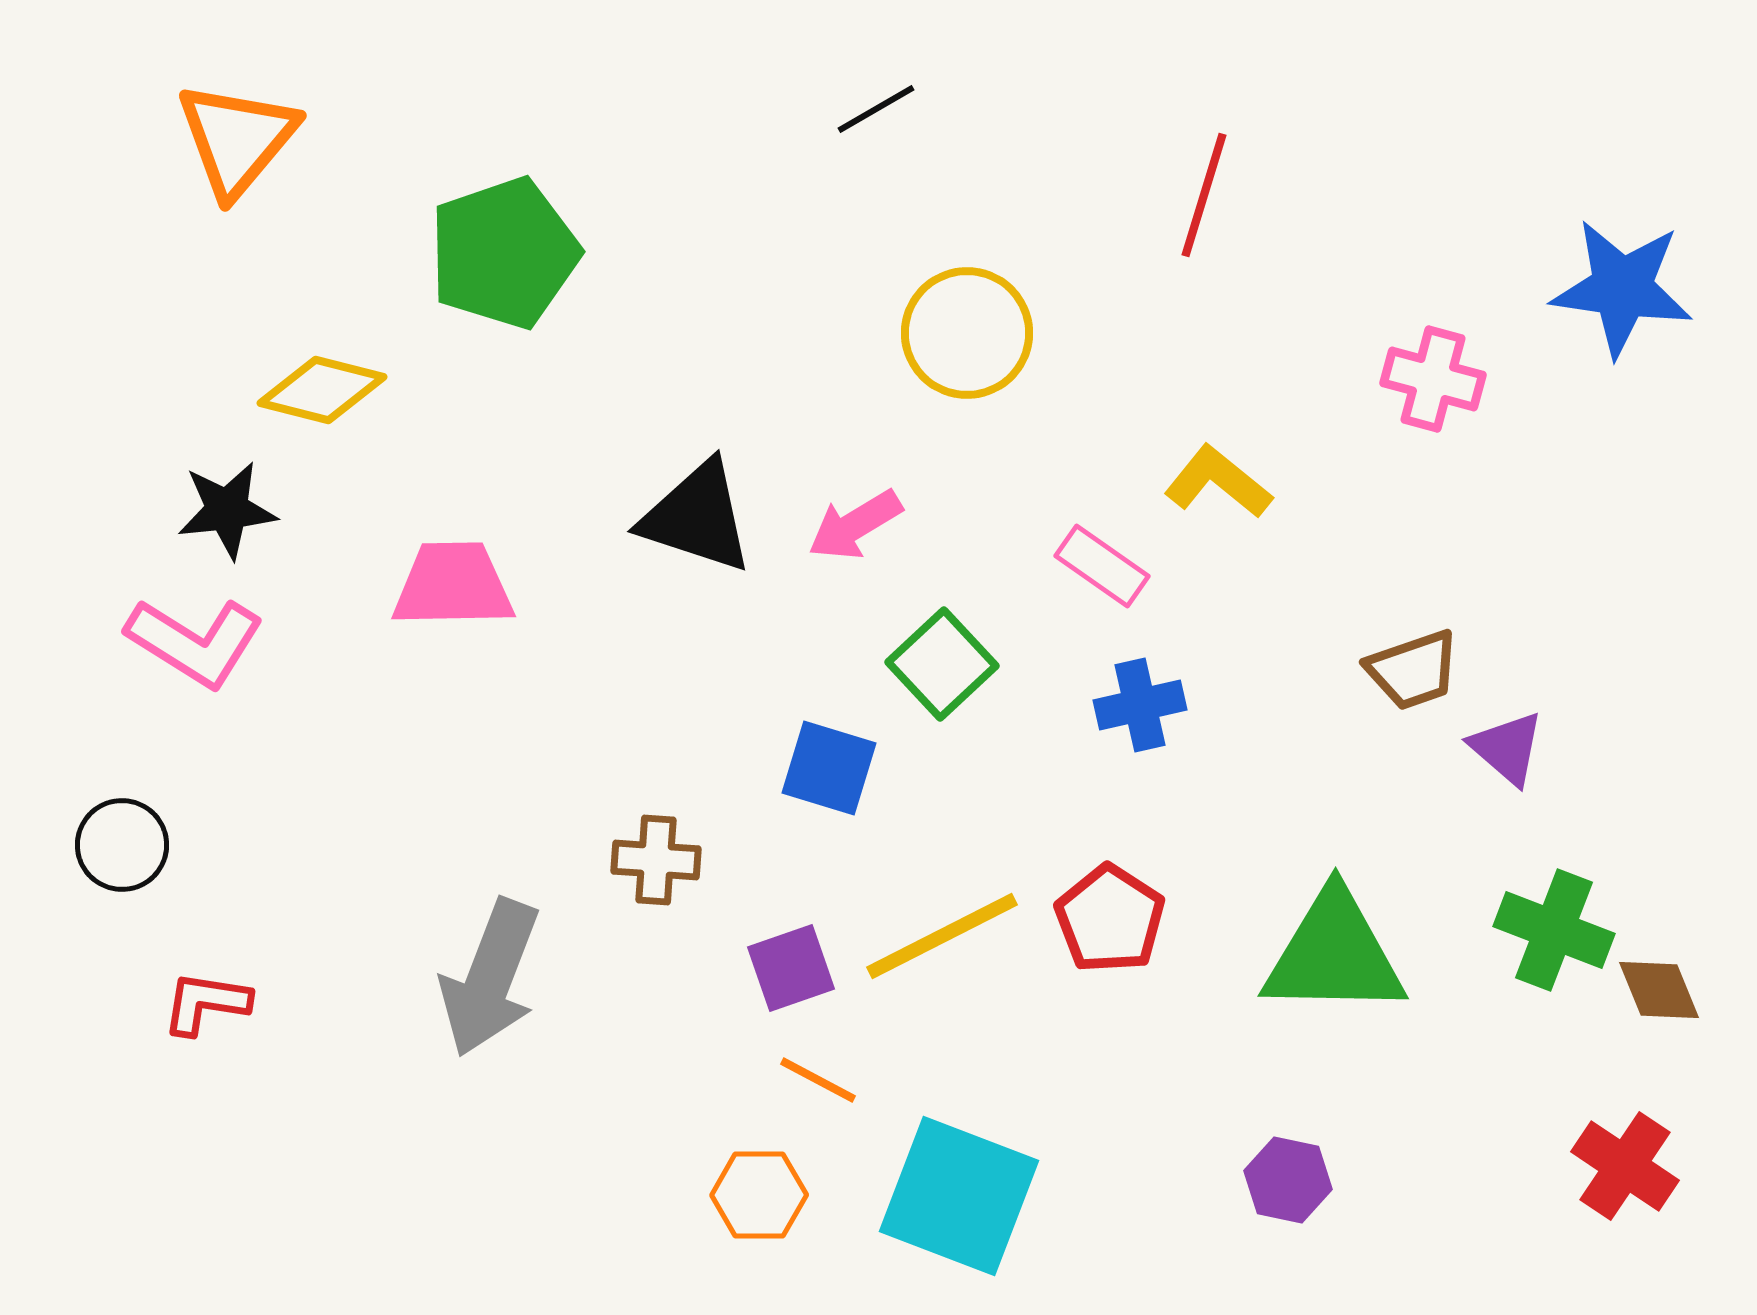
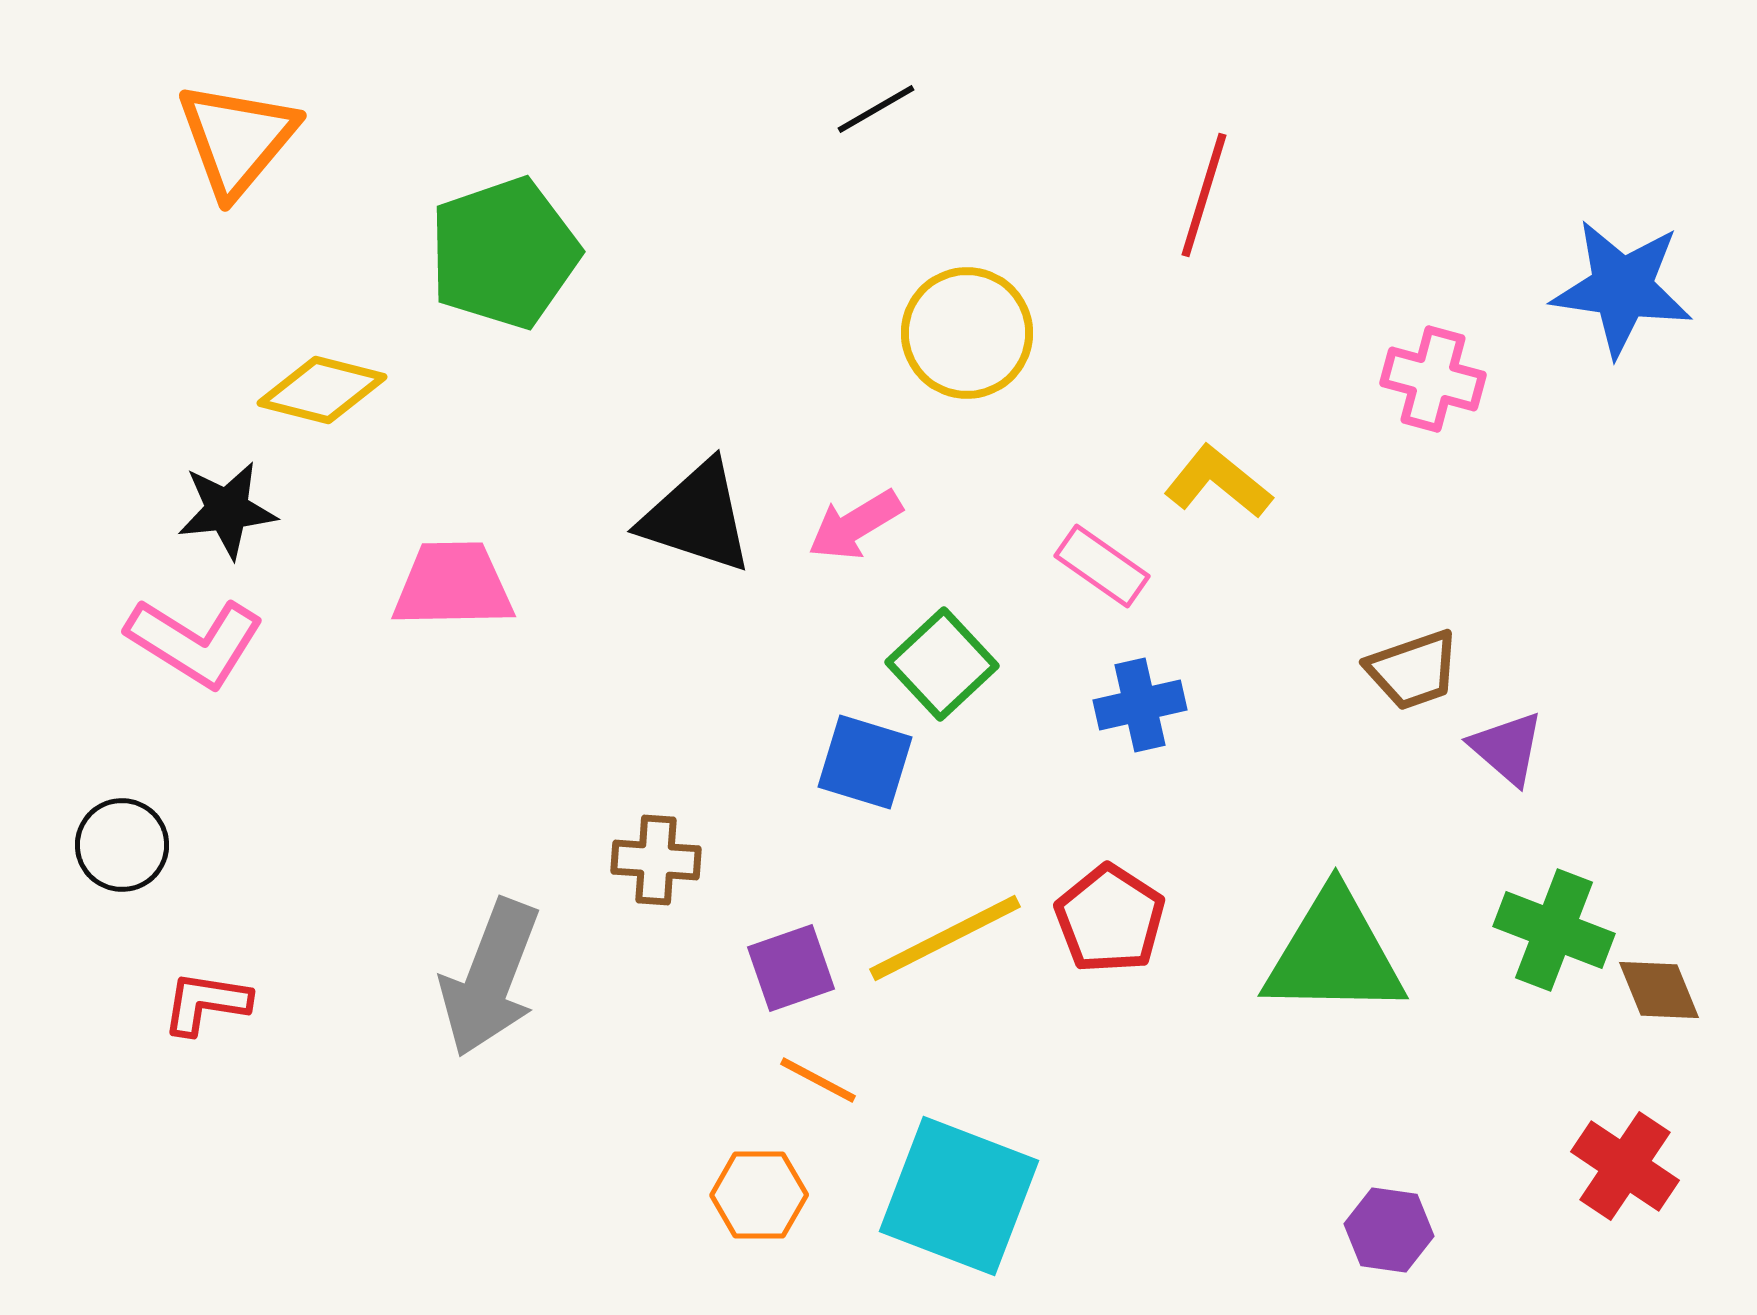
blue square: moved 36 px right, 6 px up
yellow line: moved 3 px right, 2 px down
purple hexagon: moved 101 px right, 50 px down; rotated 4 degrees counterclockwise
